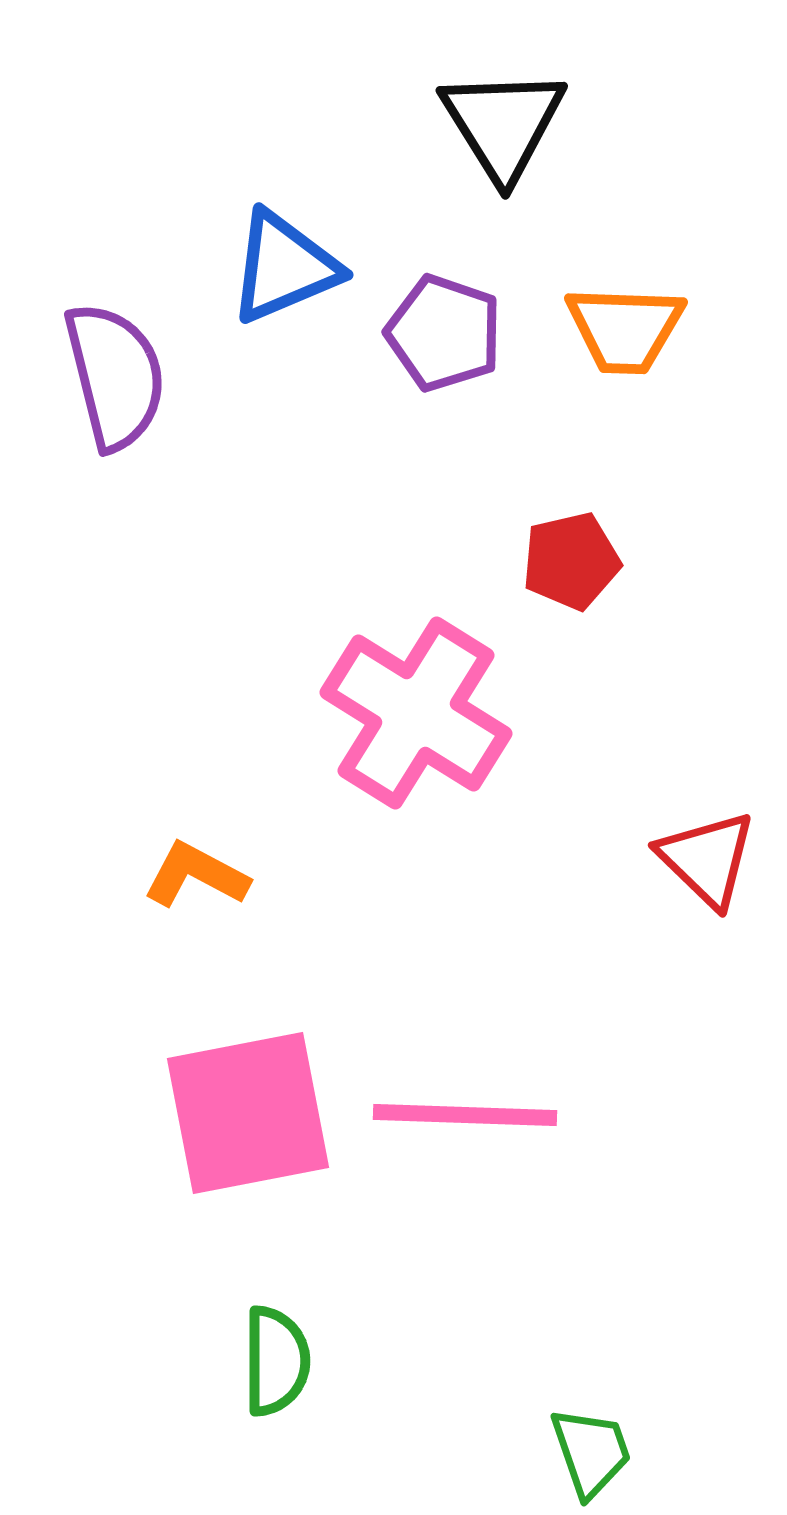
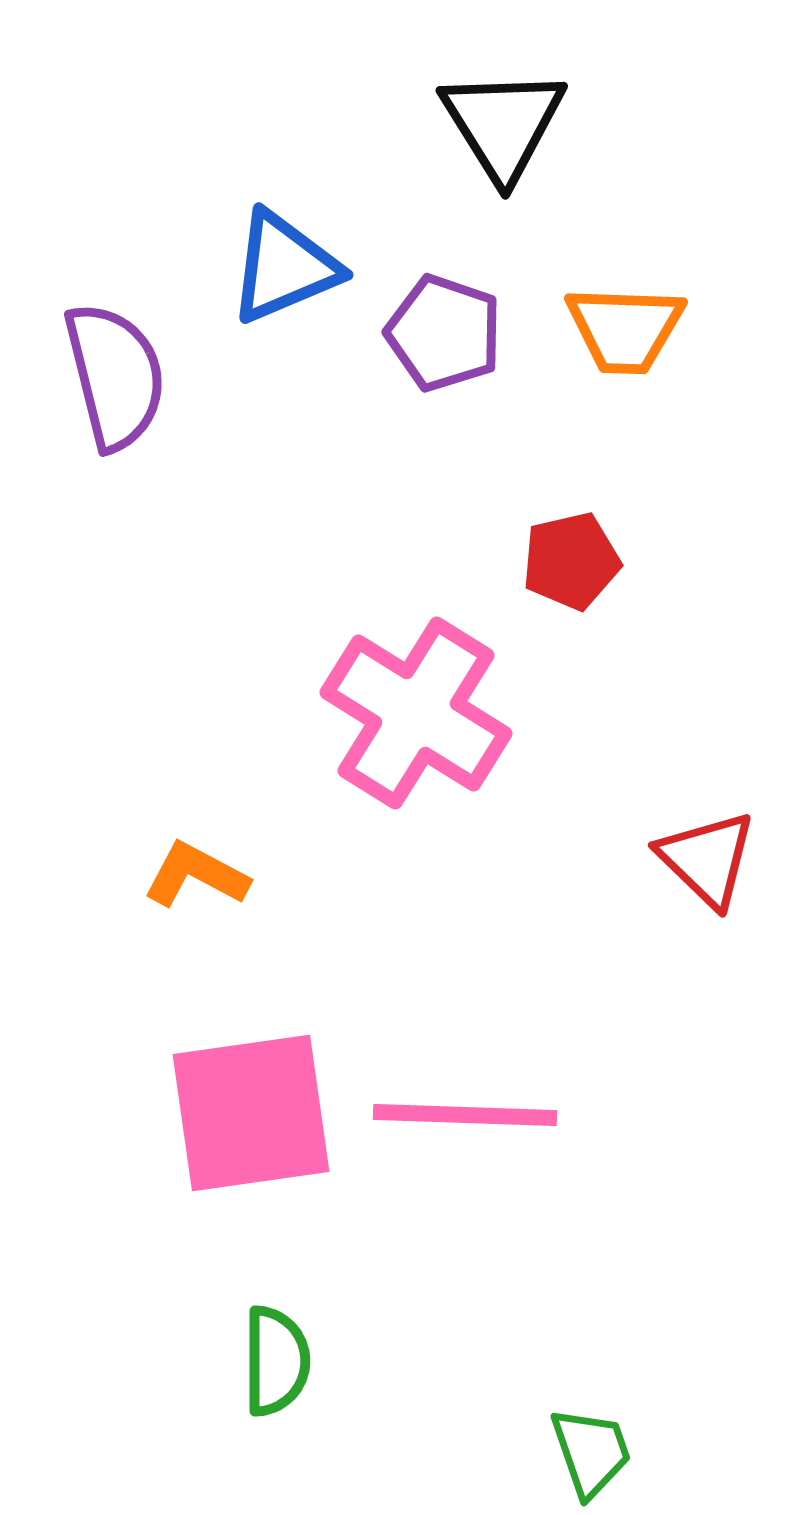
pink square: moved 3 px right; rotated 3 degrees clockwise
